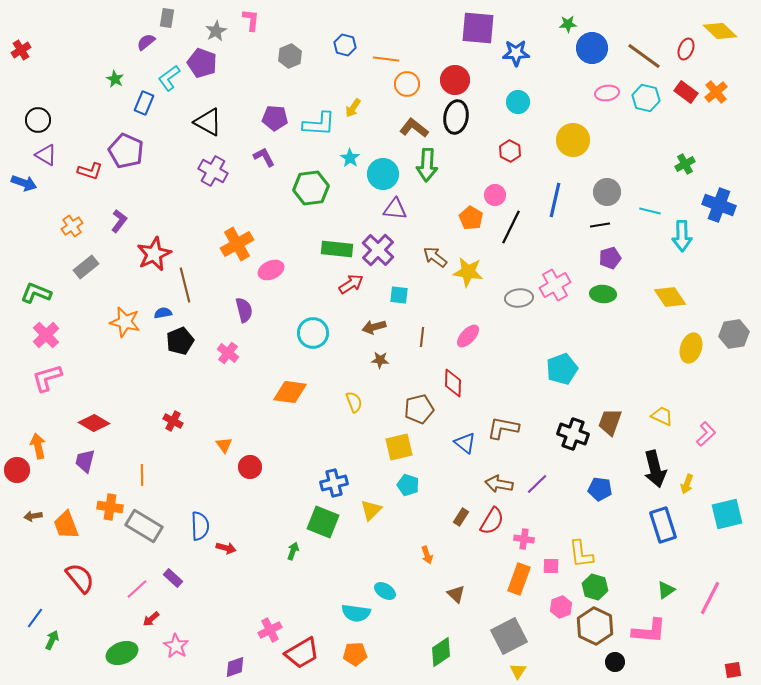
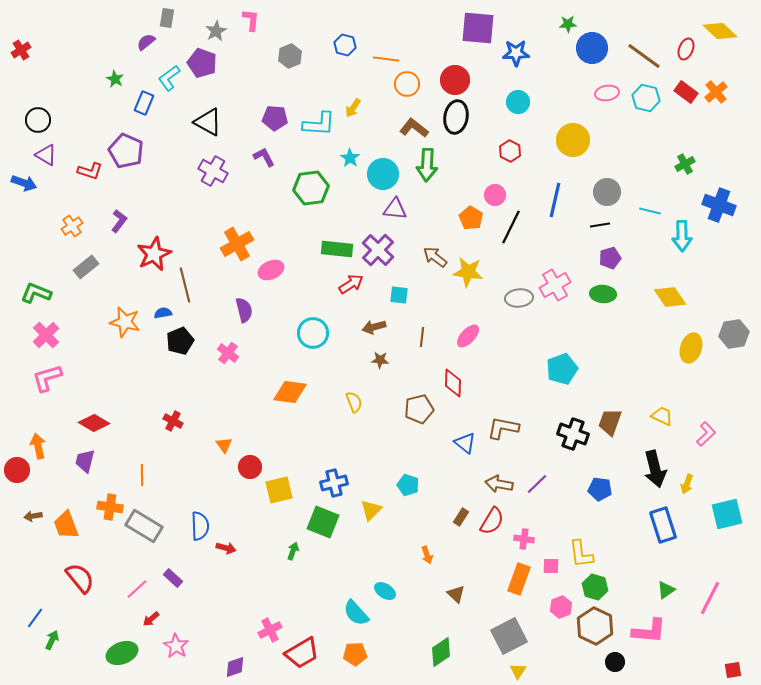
yellow square at (399, 447): moved 120 px left, 43 px down
cyan semicircle at (356, 613): rotated 40 degrees clockwise
